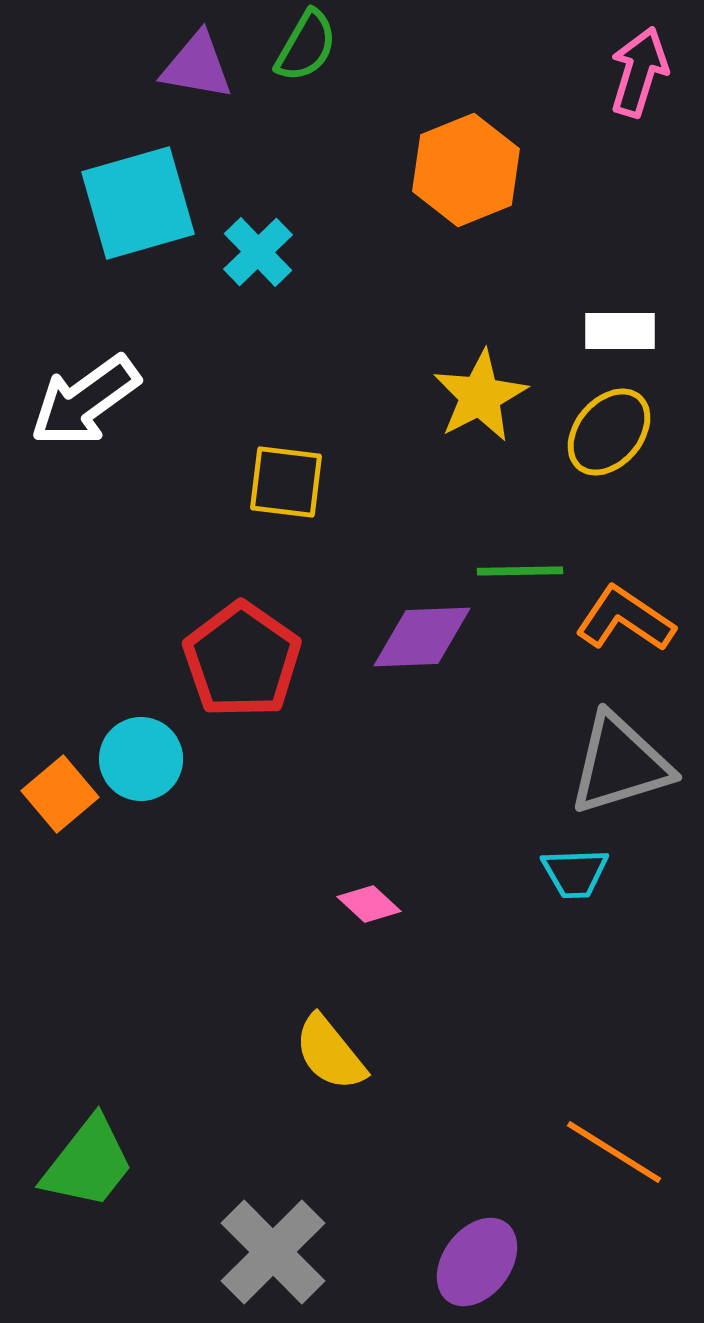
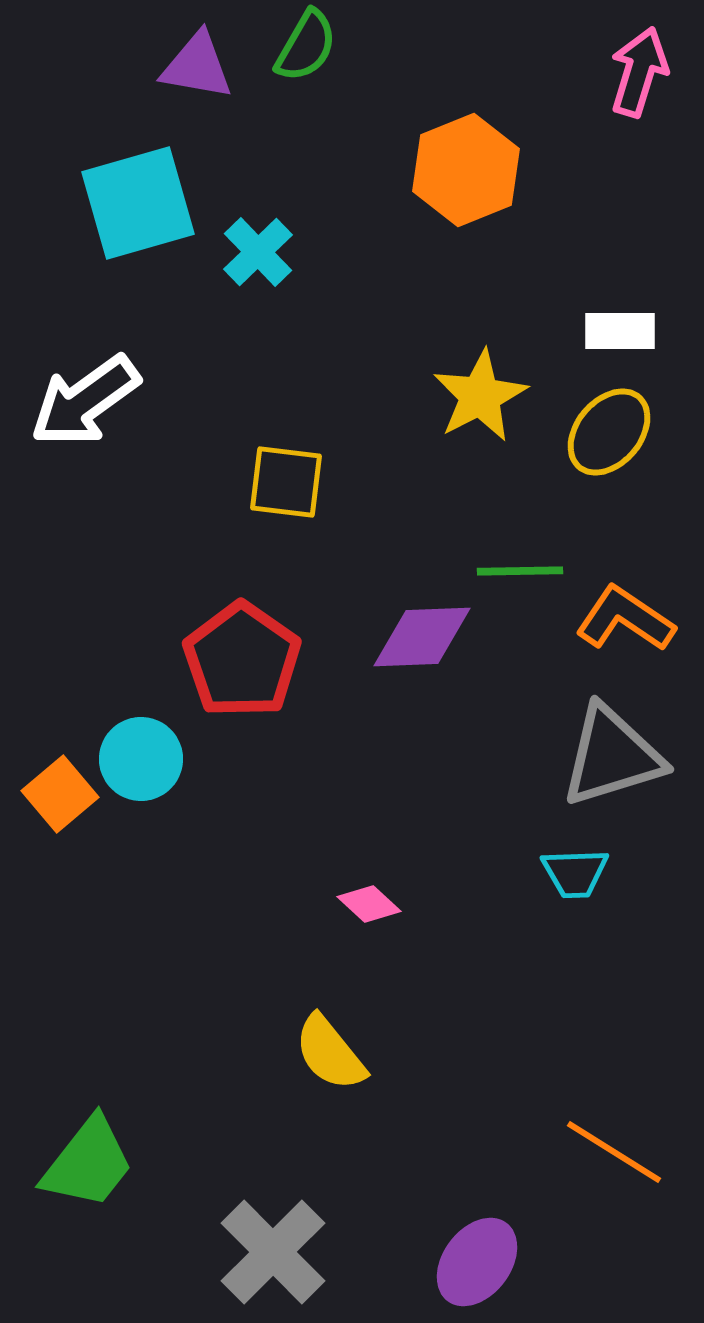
gray triangle: moved 8 px left, 8 px up
